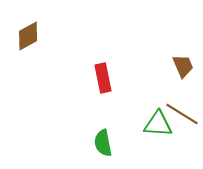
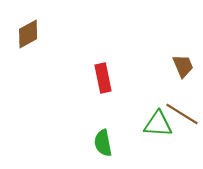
brown diamond: moved 2 px up
